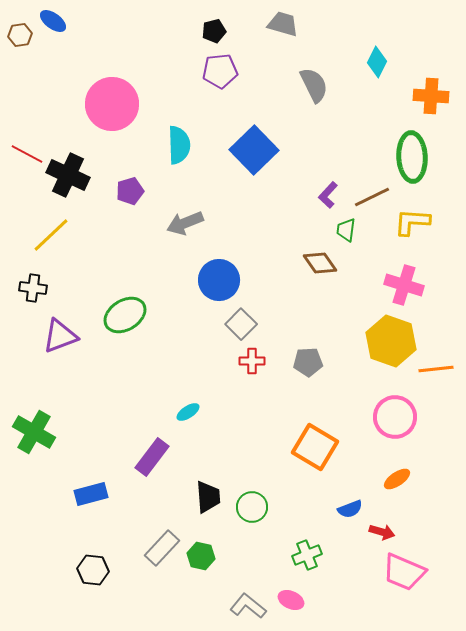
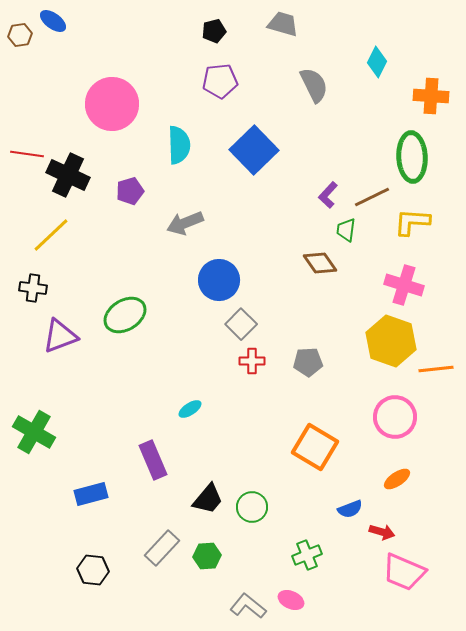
purple pentagon at (220, 71): moved 10 px down
red line at (27, 154): rotated 20 degrees counterclockwise
cyan ellipse at (188, 412): moved 2 px right, 3 px up
purple rectangle at (152, 457): moved 1 px right, 3 px down; rotated 60 degrees counterclockwise
black trapezoid at (208, 497): moved 2 px down; rotated 44 degrees clockwise
green hexagon at (201, 556): moved 6 px right; rotated 16 degrees counterclockwise
